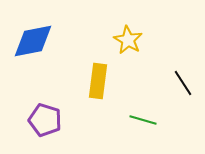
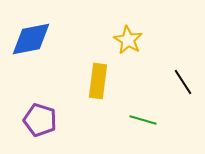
blue diamond: moved 2 px left, 2 px up
black line: moved 1 px up
purple pentagon: moved 5 px left
